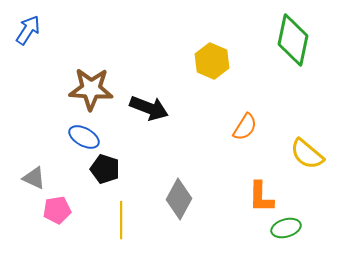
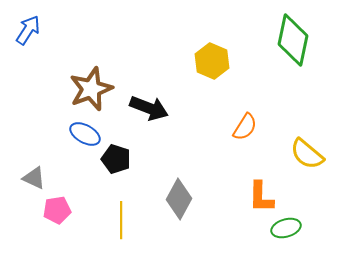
brown star: rotated 24 degrees counterclockwise
blue ellipse: moved 1 px right, 3 px up
black pentagon: moved 11 px right, 10 px up
